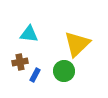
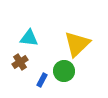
cyan triangle: moved 4 px down
brown cross: rotated 21 degrees counterclockwise
blue rectangle: moved 7 px right, 5 px down
